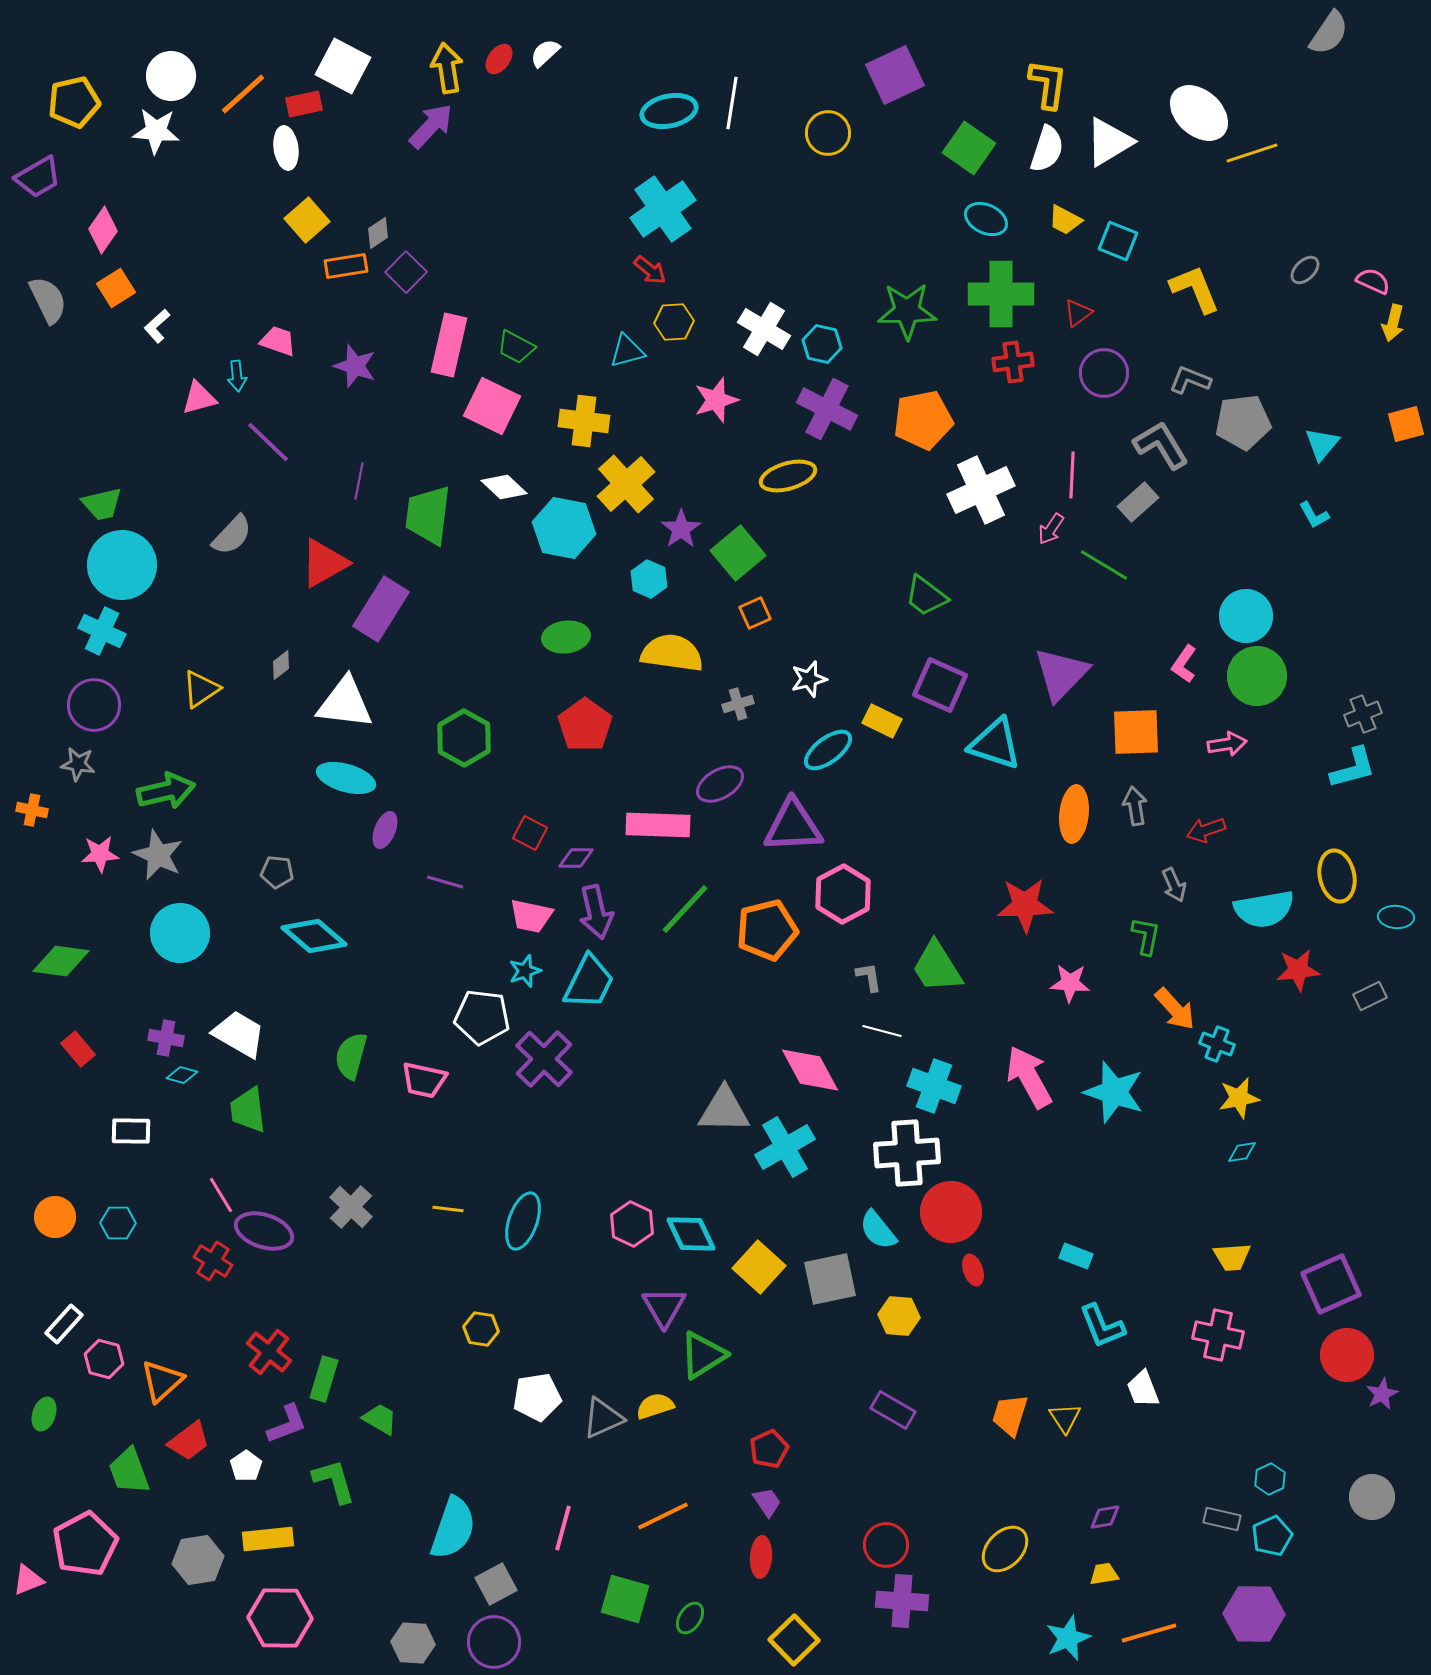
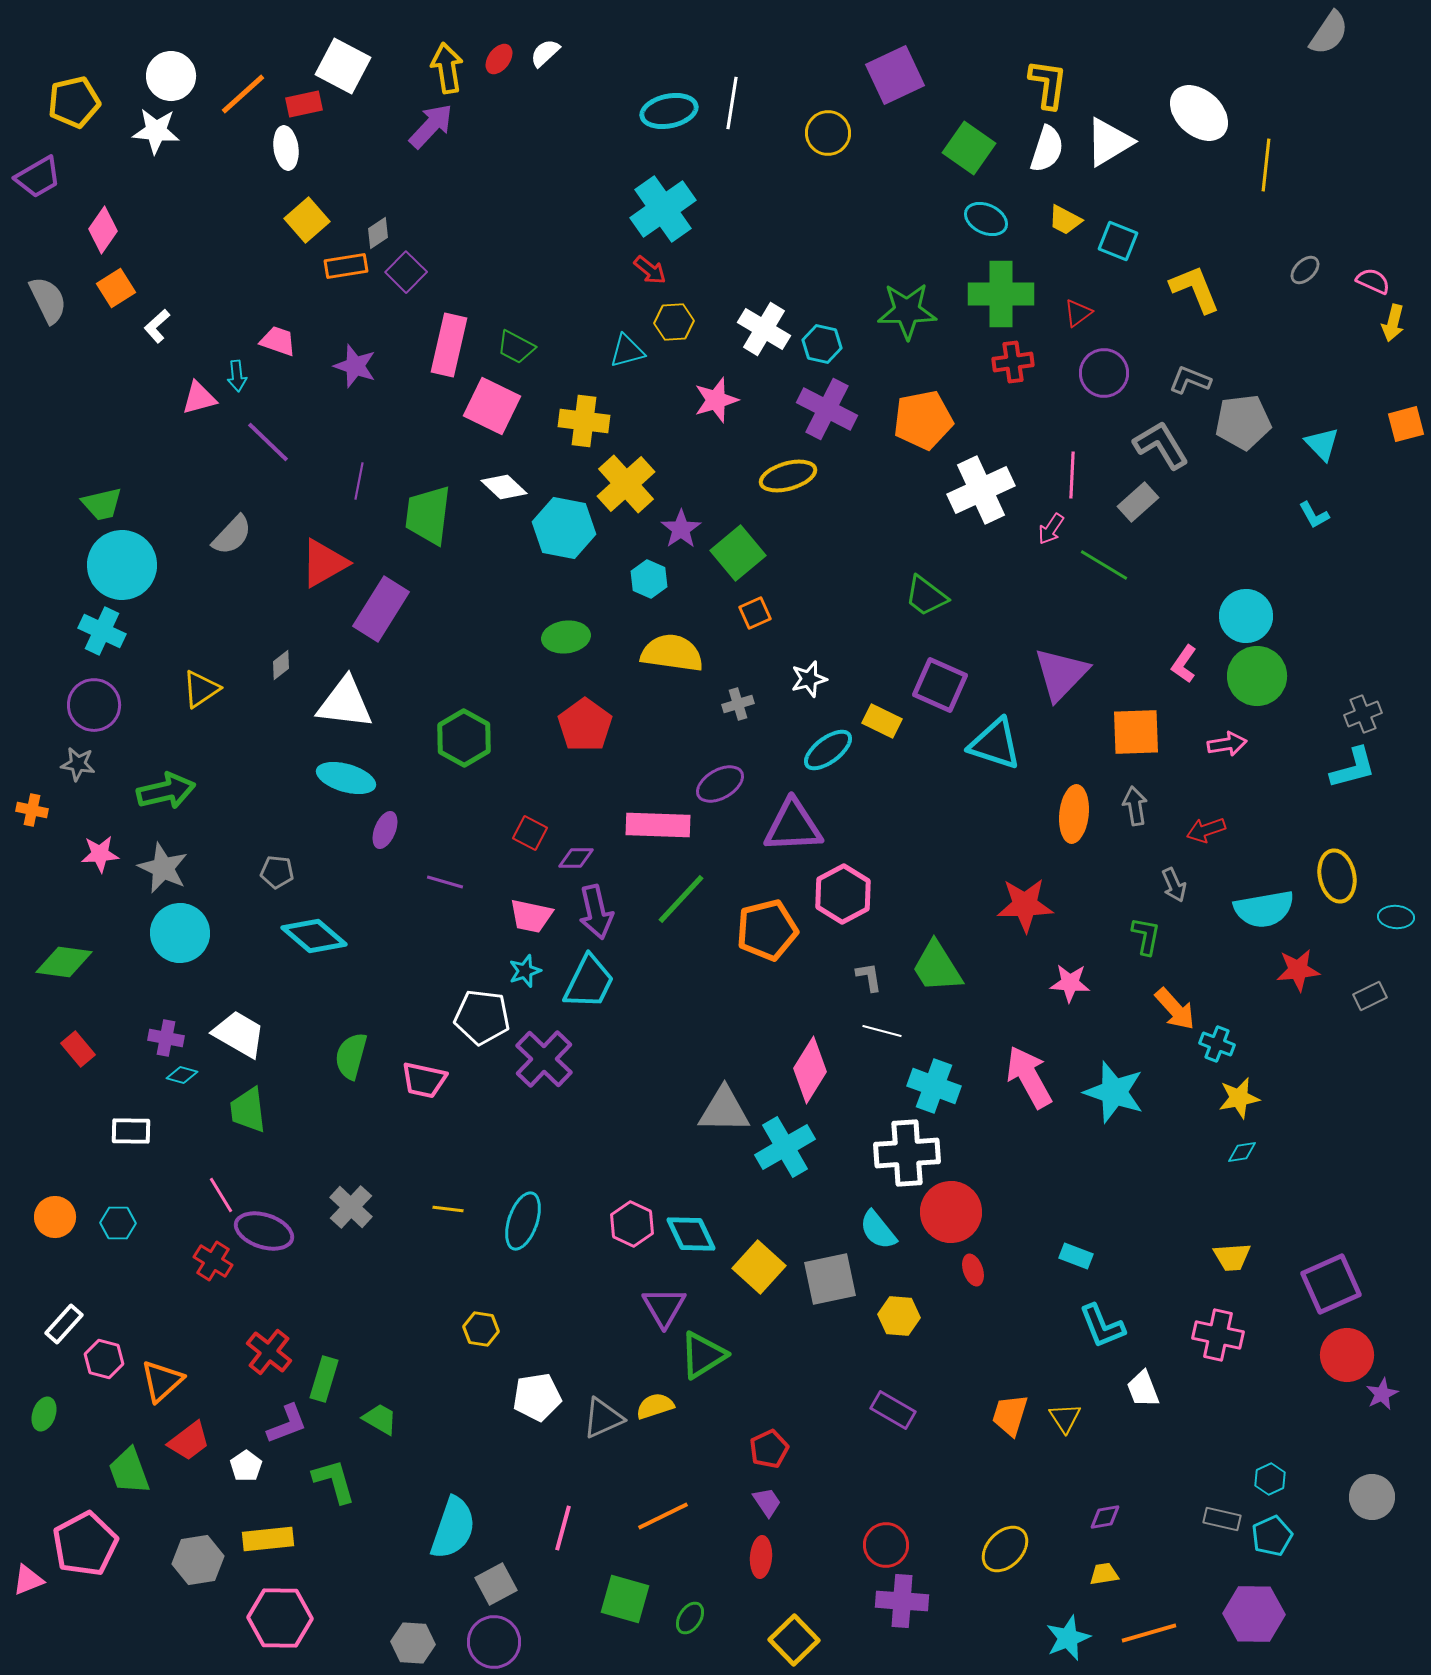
yellow line at (1252, 153): moved 14 px right, 12 px down; rotated 66 degrees counterclockwise
cyan triangle at (1322, 444): rotated 24 degrees counterclockwise
gray star at (158, 855): moved 5 px right, 13 px down
green line at (685, 909): moved 4 px left, 10 px up
green diamond at (61, 961): moved 3 px right, 1 px down
pink diamond at (810, 1070): rotated 60 degrees clockwise
